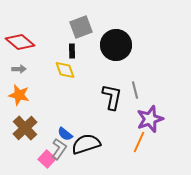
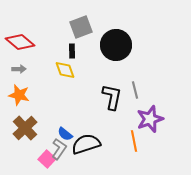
orange line: moved 5 px left, 1 px up; rotated 35 degrees counterclockwise
